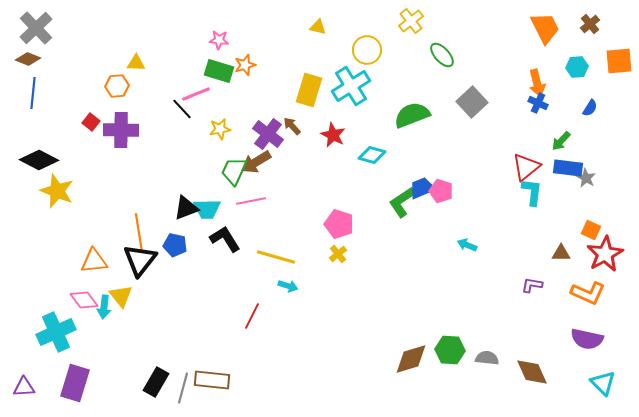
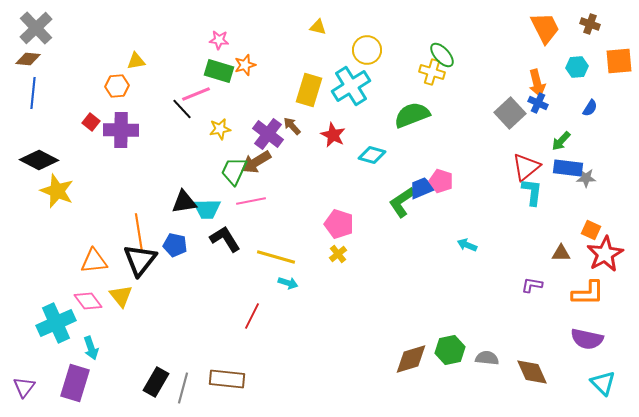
yellow cross at (411, 21): moved 21 px right, 51 px down; rotated 35 degrees counterclockwise
brown cross at (590, 24): rotated 30 degrees counterclockwise
brown diamond at (28, 59): rotated 15 degrees counterclockwise
yellow triangle at (136, 63): moved 2 px up; rotated 12 degrees counterclockwise
gray square at (472, 102): moved 38 px right, 11 px down
gray star at (586, 178): rotated 30 degrees counterclockwise
pink pentagon at (441, 191): moved 10 px up
black triangle at (186, 208): moved 2 px left, 6 px up; rotated 12 degrees clockwise
cyan arrow at (288, 286): moved 3 px up
orange L-shape at (588, 293): rotated 24 degrees counterclockwise
pink diamond at (84, 300): moved 4 px right, 1 px down
cyan arrow at (104, 307): moved 13 px left, 41 px down; rotated 25 degrees counterclockwise
cyan cross at (56, 332): moved 9 px up
green hexagon at (450, 350): rotated 16 degrees counterclockwise
brown rectangle at (212, 380): moved 15 px right, 1 px up
purple triangle at (24, 387): rotated 50 degrees counterclockwise
